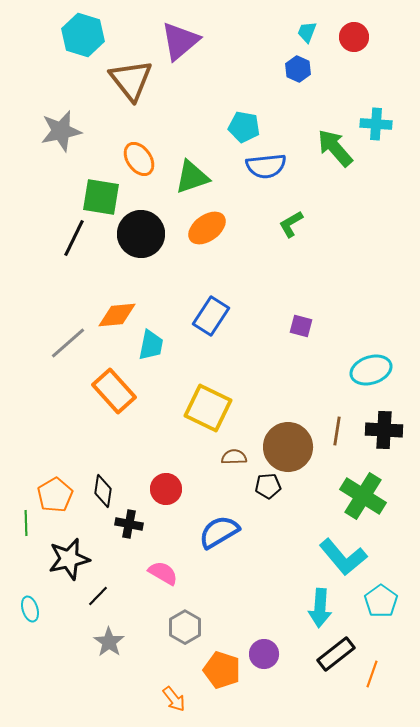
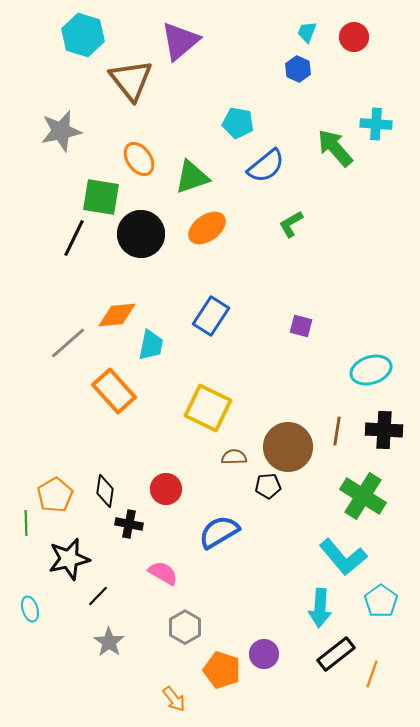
cyan pentagon at (244, 127): moved 6 px left, 4 px up
blue semicircle at (266, 166): rotated 33 degrees counterclockwise
black diamond at (103, 491): moved 2 px right
